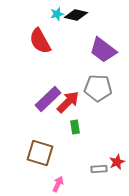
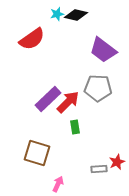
red semicircle: moved 8 px left, 2 px up; rotated 96 degrees counterclockwise
brown square: moved 3 px left
